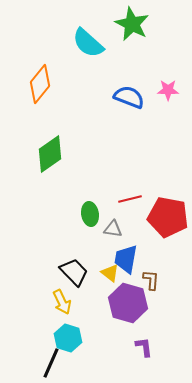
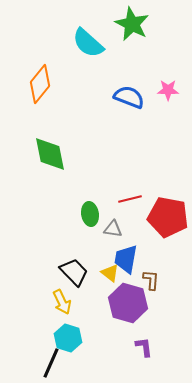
green diamond: rotated 66 degrees counterclockwise
